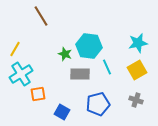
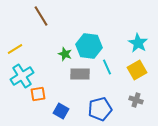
cyan star: rotated 30 degrees counterclockwise
yellow line: rotated 28 degrees clockwise
cyan cross: moved 1 px right, 2 px down
blue pentagon: moved 2 px right, 5 px down
blue square: moved 1 px left, 1 px up
